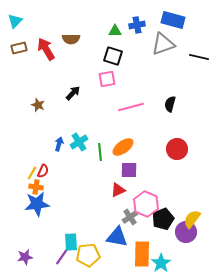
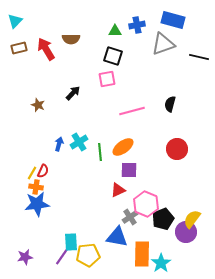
pink line: moved 1 px right, 4 px down
